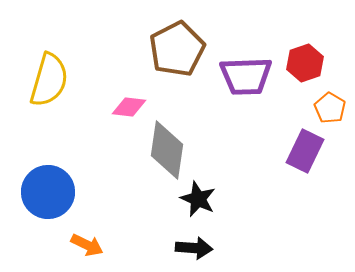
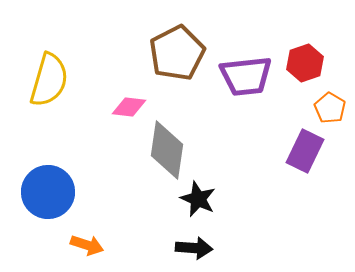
brown pentagon: moved 4 px down
purple trapezoid: rotated 4 degrees counterclockwise
orange arrow: rotated 8 degrees counterclockwise
